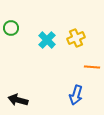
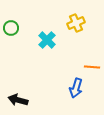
yellow cross: moved 15 px up
blue arrow: moved 7 px up
